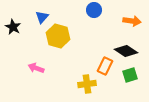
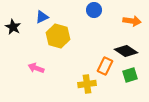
blue triangle: rotated 24 degrees clockwise
